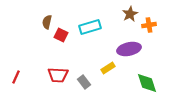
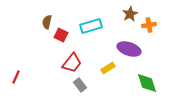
cyan rectangle: moved 1 px right, 1 px up
purple ellipse: rotated 30 degrees clockwise
red trapezoid: moved 14 px right, 12 px up; rotated 55 degrees counterclockwise
gray rectangle: moved 4 px left, 3 px down
